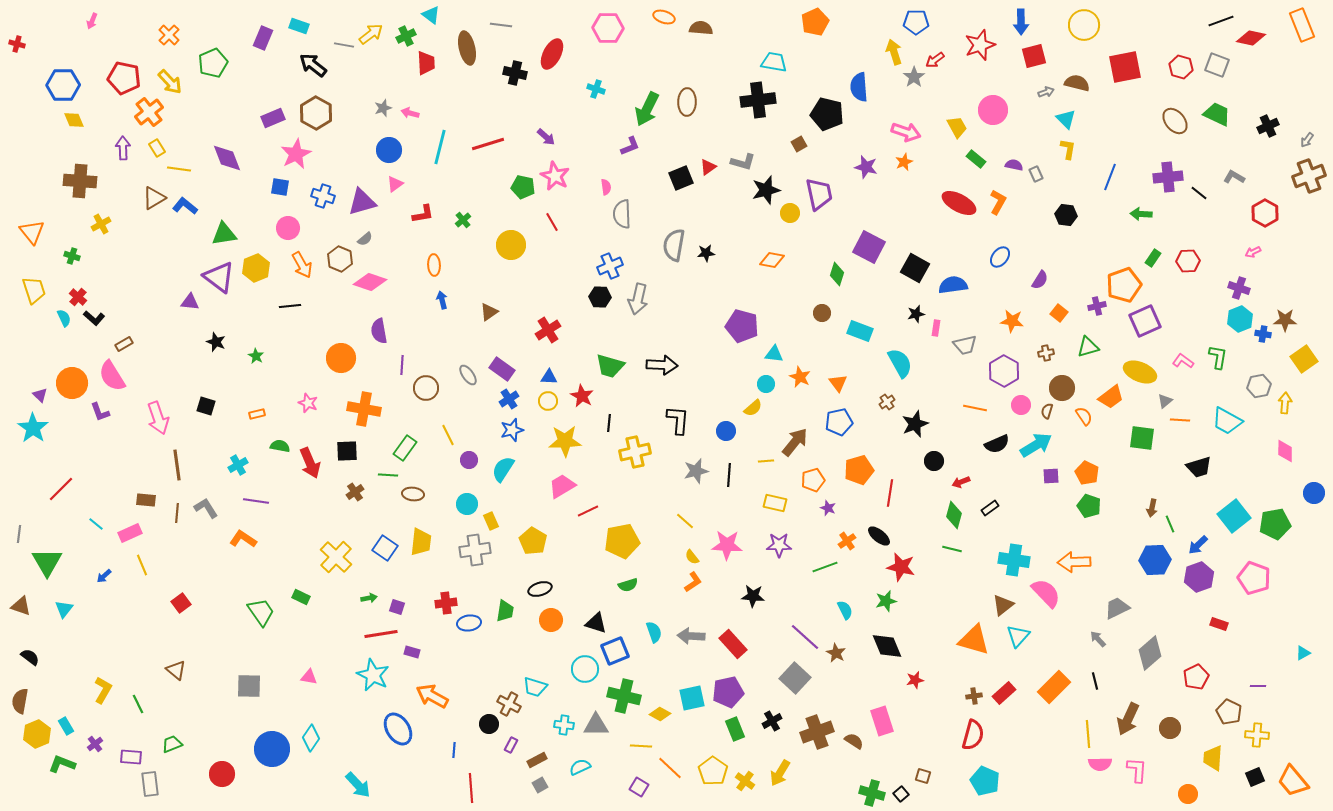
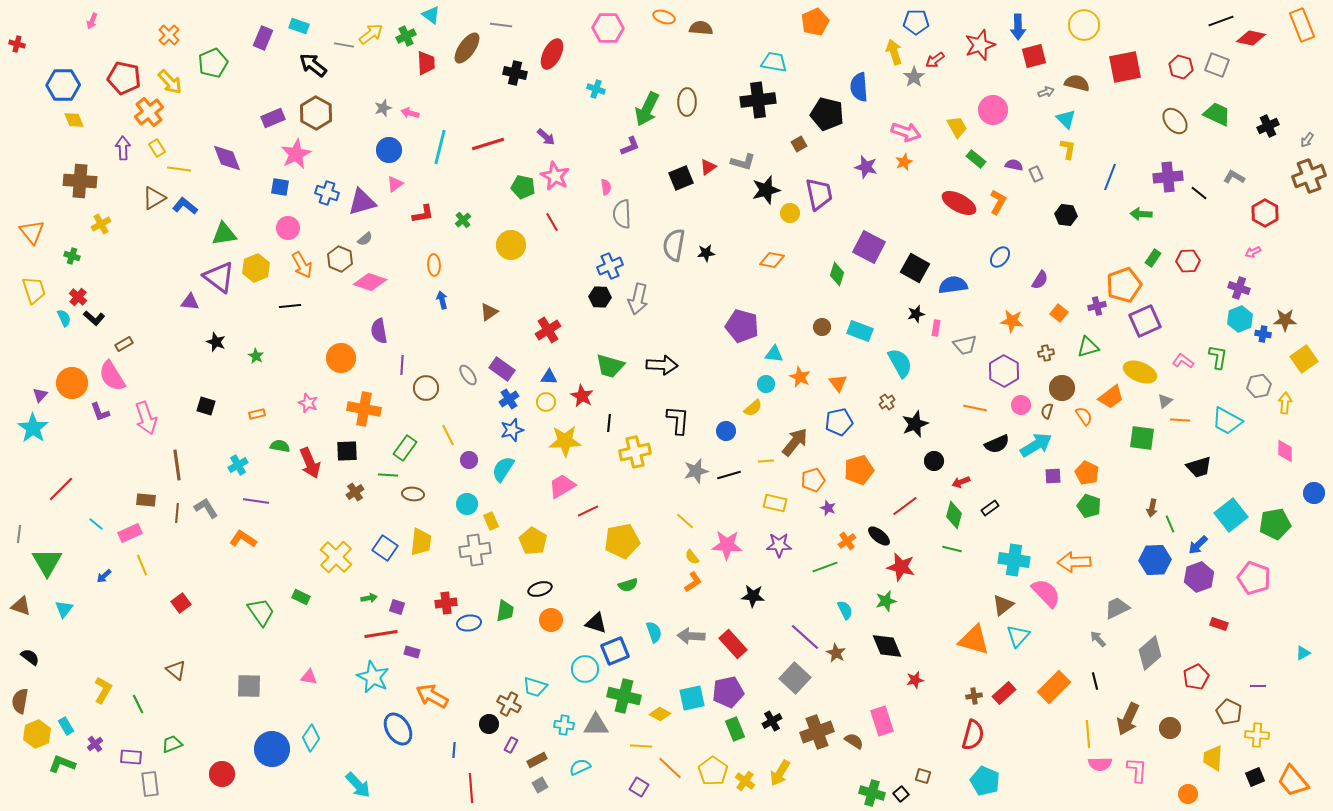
blue arrow at (1021, 22): moved 3 px left, 5 px down
brown ellipse at (467, 48): rotated 48 degrees clockwise
blue cross at (323, 196): moved 4 px right, 3 px up
brown circle at (822, 313): moved 14 px down
purple triangle at (40, 395): rotated 28 degrees clockwise
yellow circle at (548, 401): moved 2 px left, 1 px down
pink arrow at (158, 418): moved 12 px left
black line at (729, 475): rotated 70 degrees clockwise
purple square at (1051, 476): moved 2 px right
red line at (890, 493): moved 15 px right, 13 px down; rotated 44 degrees clockwise
cyan square at (1234, 516): moved 3 px left, 1 px up
cyan star at (373, 675): moved 2 px down
